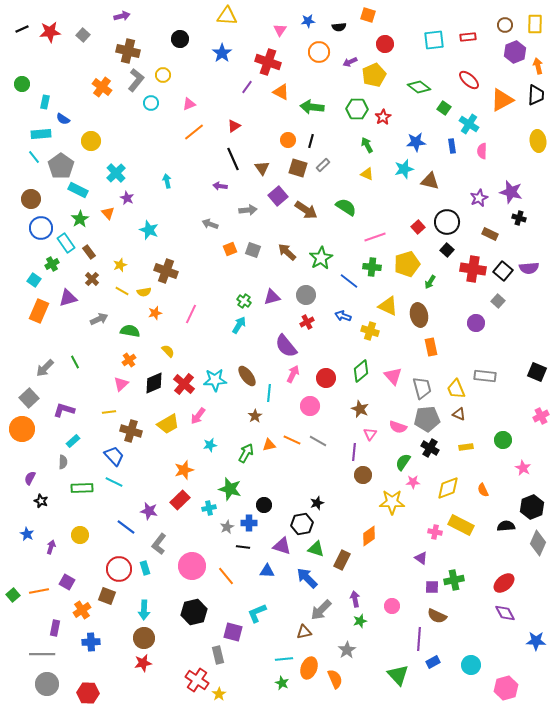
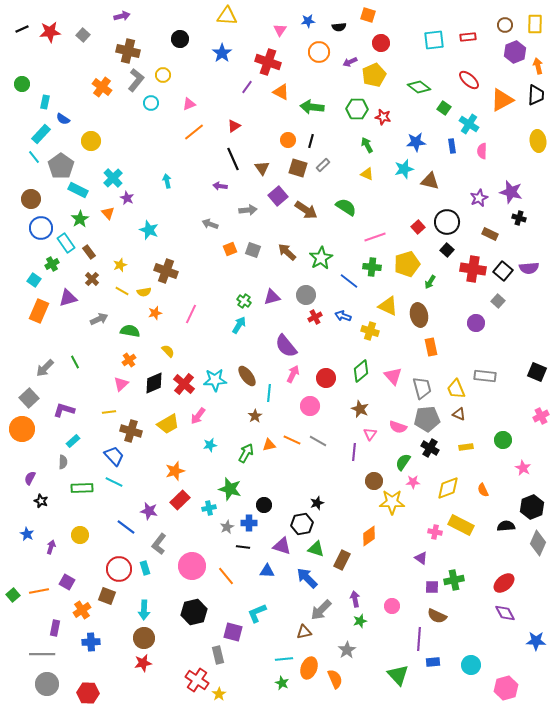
red circle at (385, 44): moved 4 px left, 1 px up
red star at (383, 117): rotated 28 degrees counterclockwise
cyan rectangle at (41, 134): rotated 42 degrees counterclockwise
cyan cross at (116, 173): moved 3 px left, 5 px down
red cross at (307, 322): moved 8 px right, 5 px up
orange star at (184, 470): moved 9 px left, 1 px down
brown circle at (363, 475): moved 11 px right, 6 px down
blue rectangle at (433, 662): rotated 24 degrees clockwise
